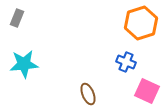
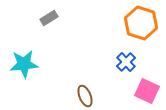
gray rectangle: moved 32 px right; rotated 36 degrees clockwise
orange hexagon: rotated 24 degrees counterclockwise
blue cross: rotated 24 degrees clockwise
brown ellipse: moved 3 px left, 2 px down
